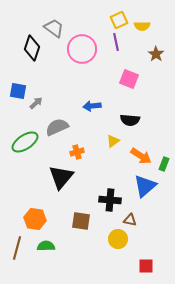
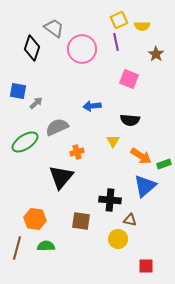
yellow triangle: rotated 24 degrees counterclockwise
green rectangle: rotated 48 degrees clockwise
